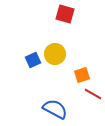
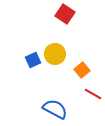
red square: rotated 18 degrees clockwise
orange square: moved 5 px up; rotated 21 degrees counterclockwise
